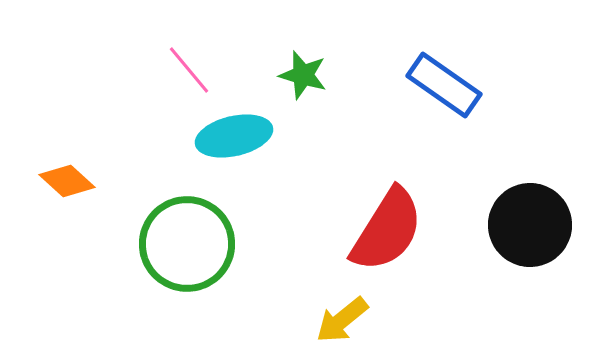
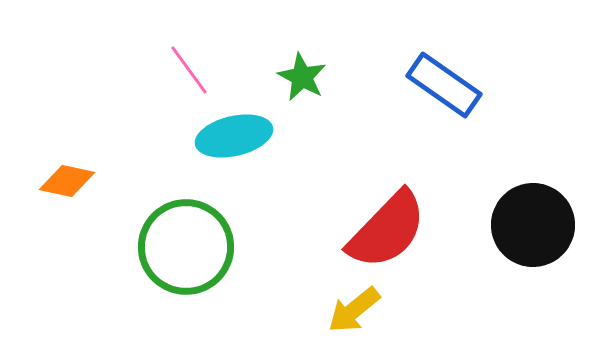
pink line: rotated 4 degrees clockwise
green star: moved 1 px left, 2 px down; rotated 12 degrees clockwise
orange diamond: rotated 30 degrees counterclockwise
black circle: moved 3 px right
red semicircle: rotated 12 degrees clockwise
green circle: moved 1 px left, 3 px down
yellow arrow: moved 12 px right, 10 px up
